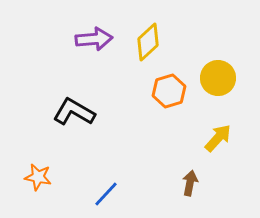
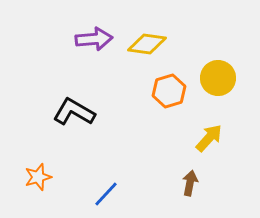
yellow diamond: moved 1 px left, 2 px down; rotated 51 degrees clockwise
yellow arrow: moved 9 px left
orange star: rotated 28 degrees counterclockwise
